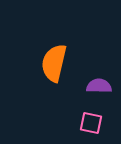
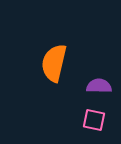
pink square: moved 3 px right, 3 px up
